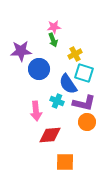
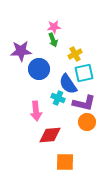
cyan square: rotated 30 degrees counterclockwise
cyan cross: moved 1 px right, 3 px up
